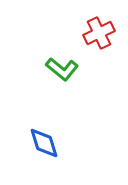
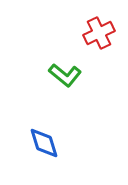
green L-shape: moved 3 px right, 6 px down
